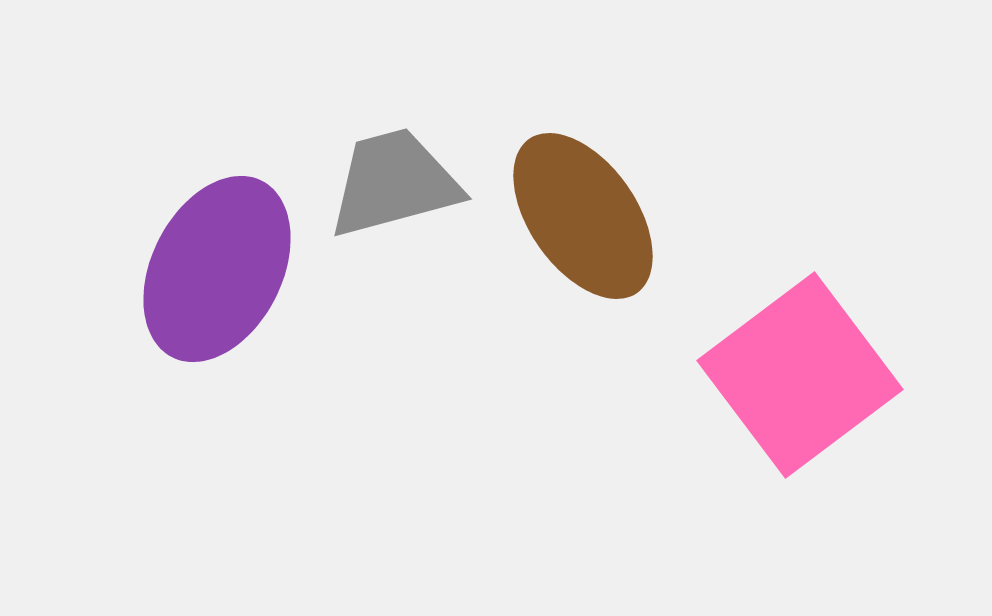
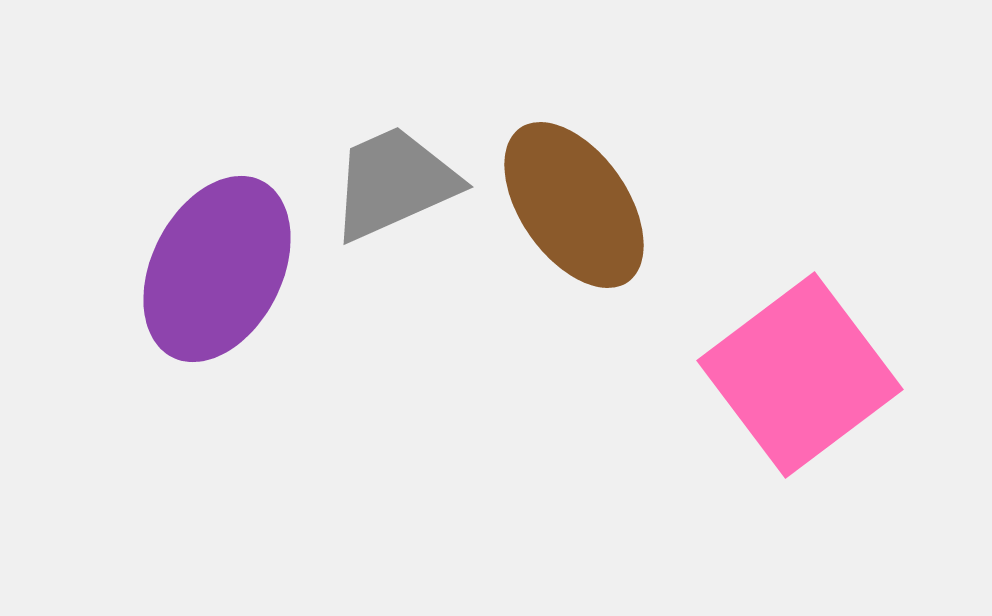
gray trapezoid: rotated 9 degrees counterclockwise
brown ellipse: moved 9 px left, 11 px up
